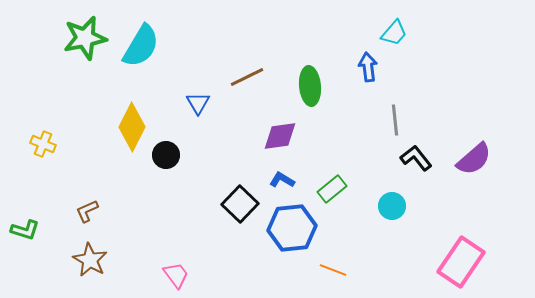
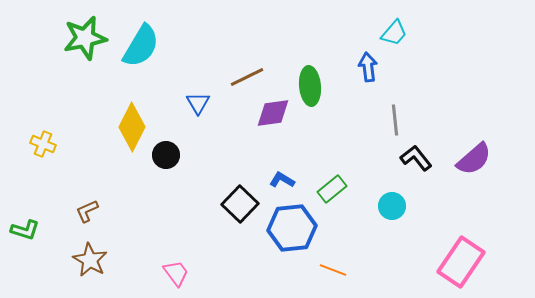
purple diamond: moved 7 px left, 23 px up
pink trapezoid: moved 2 px up
